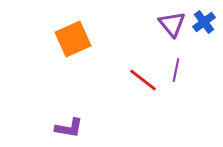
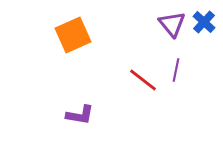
blue cross: rotated 10 degrees counterclockwise
orange square: moved 4 px up
purple L-shape: moved 11 px right, 13 px up
